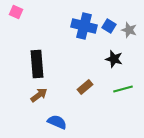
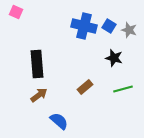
black star: moved 1 px up
blue semicircle: moved 2 px right, 1 px up; rotated 18 degrees clockwise
